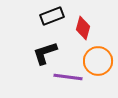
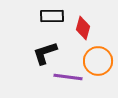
black rectangle: rotated 20 degrees clockwise
